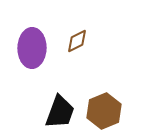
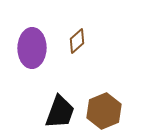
brown diamond: rotated 15 degrees counterclockwise
